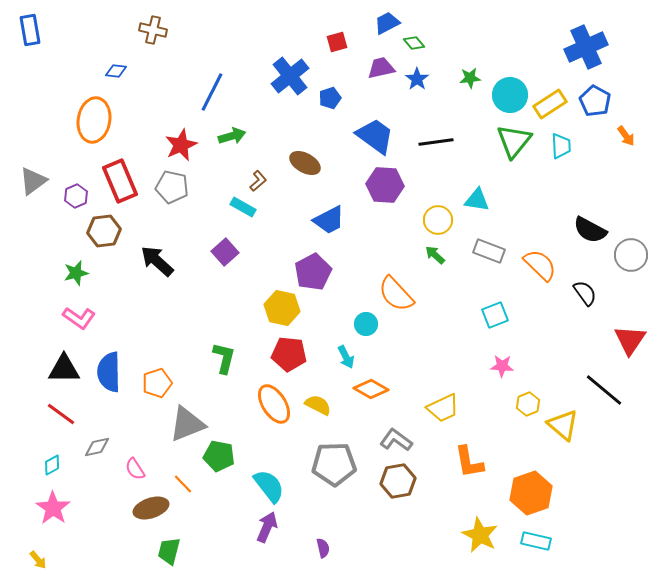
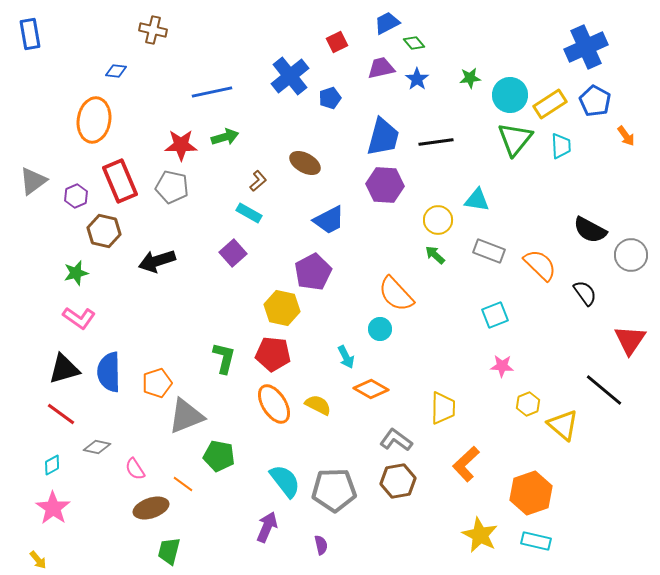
blue rectangle at (30, 30): moved 4 px down
red square at (337, 42): rotated 10 degrees counterclockwise
blue line at (212, 92): rotated 51 degrees clockwise
green arrow at (232, 136): moved 7 px left, 1 px down
blue trapezoid at (375, 136): moved 8 px right, 1 px down; rotated 69 degrees clockwise
green triangle at (514, 141): moved 1 px right, 2 px up
red star at (181, 145): rotated 24 degrees clockwise
cyan rectangle at (243, 207): moved 6 px right, 6 px down
brown hexagon at (104, 231): rotated 20 degrees clockwise
purple square at (225, 252): moved 8 px right, 1 px down
black arrow at (157, 261): rotated 60 degrees counterclockwise
cyan circle at (366, 324): moved 14 px right, 5 px down
red pentagon at (289, 354): moved 16 px left
black triangle at (64, 369): rotated 16 degrees counterclockwise
yellow trapezoid at (443, 408): rotated 64 degrees counterclockwise
gray triangle at (187, 424): moved 1 px left, 8 px up
gray diamond at (97, 447): rotated 24 degrees clockwise
orange L-shape at (469, 462): moved 3 px left, 2 px down; rotated 57 degrees clockwise
gray pentagon at (334, 464): moved 26 px down
orange line at (183, 484): rotated 10 degrees counterclockwise
cyan semicircle at (269, 486): moved 16 px right, 5 px up
purple semicircle at (323, 548): moved 2 px left, 3 px up
